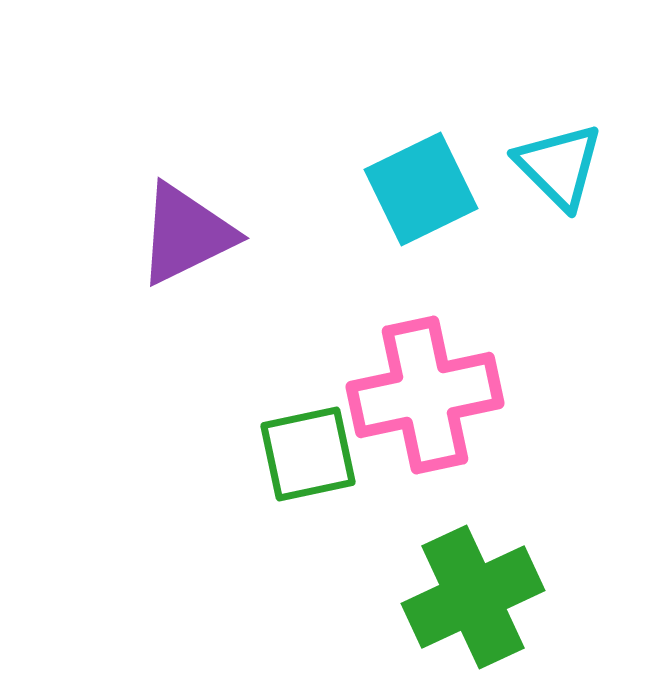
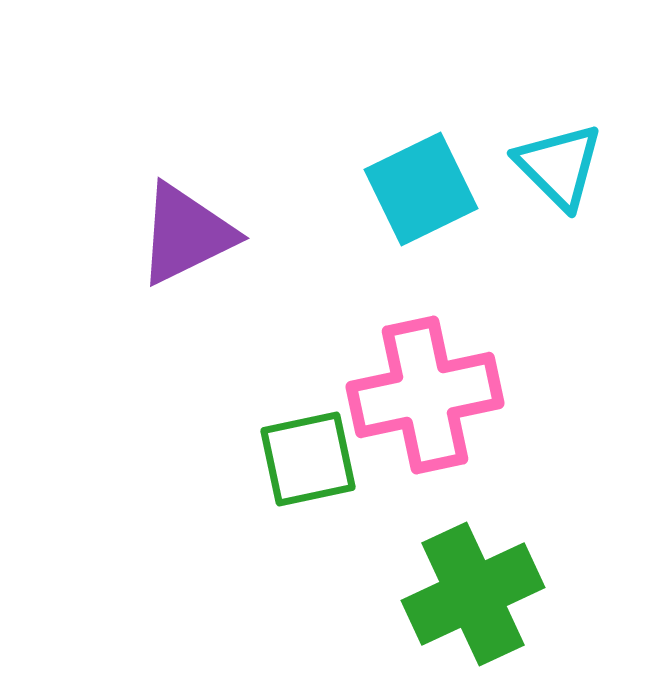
green square: moved 5 px down
green cross: moved 3 px up
